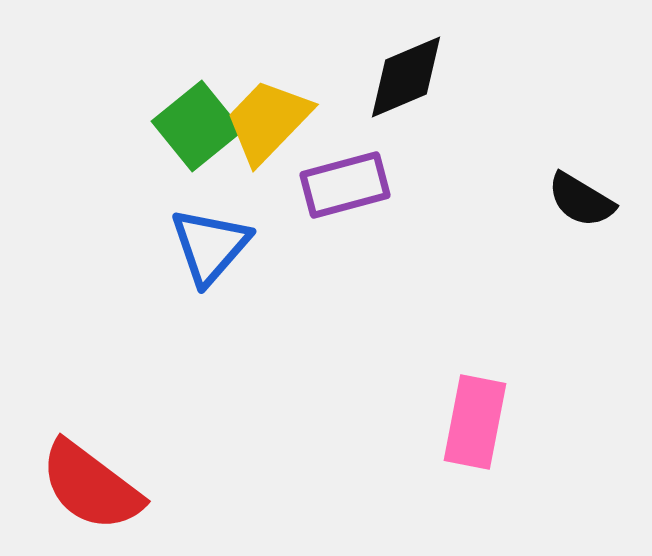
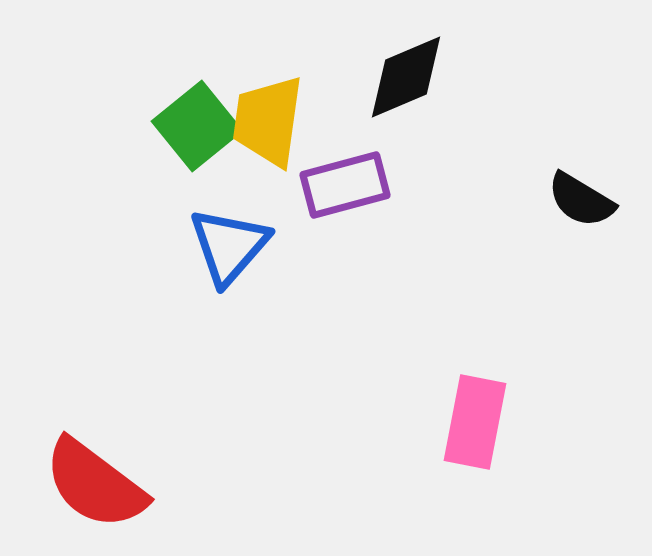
yellow trapezoid: rotated 36 degrees counterclockwise
blue triangle: moved 19 px right
red semicircle: moved 4 px right, 2 px up
